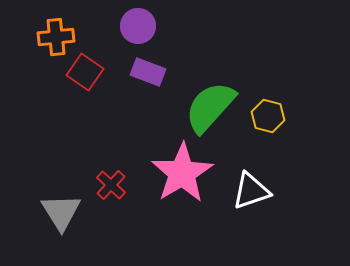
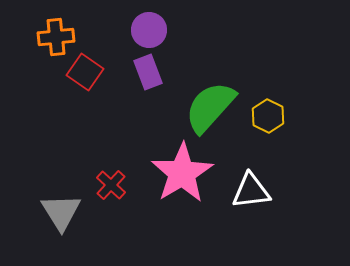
purple circle: moved 11 px right, 4 px down
purple rectangle: rotated 48 degrees clockwise
yellow hexagon: rotated 12 degrees clockwise
white triangle: rotated 12 degrees clockwise
